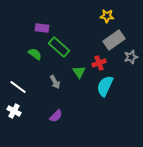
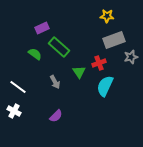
purple rectangle: rotated 32 degrees counterclockwise
gray rectangle: rotated 15 degrees clockwise
